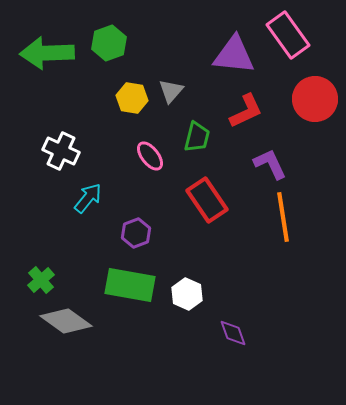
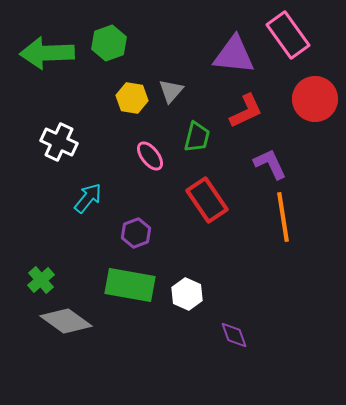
white cross: moved 2 px left, 9 px up
purple diamond: moved 1 px right, 2 px down
